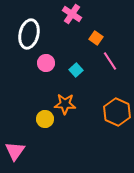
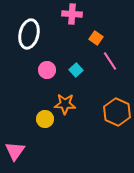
pink cross: rotated 30 degrees counterclockwise
pink circle: moved 1 px right, 7 px down
